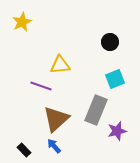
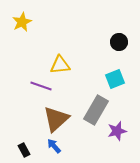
black circle: moved 9 px right
gray rectangle: rotated 8 degrees clockwise
black rectangle: rotated 16 degrees clockwise
